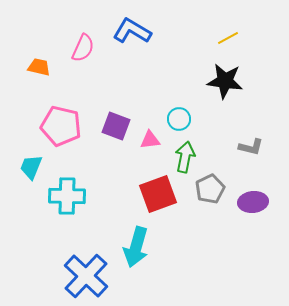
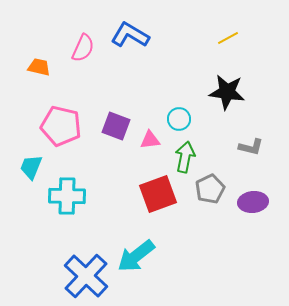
blue L-shape: moved 2 px left, 4 px down
black star: moved 2 px right, 11 px down
cyan arrow: moved 9 px down; rotated 36 degrees clockwise
